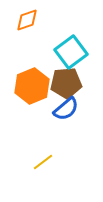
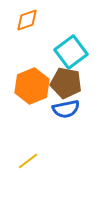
brown pentagon: rotated 16 degrees clockwise
blue semicircle: rotated 28 degrees clockwise
yellow line: moved 15 px left, 1 px up
